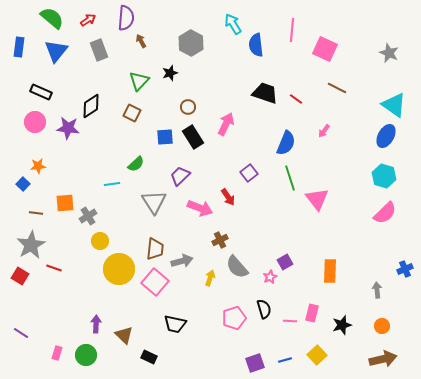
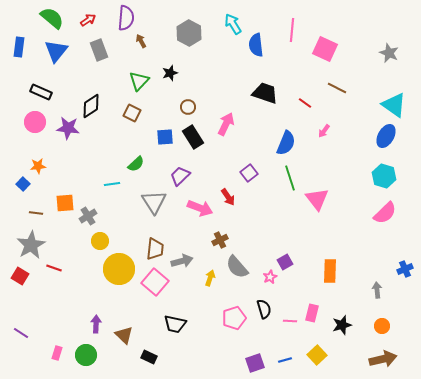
gray hexagon at (191, 43): moved 2 px left, 10 px up
red line at (296, 99): moved 9 px right, 4 px down
